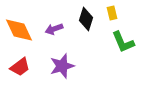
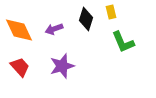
yellow rectangle: moved 1 px left, 1 px up
red trapezoid: rotated 95 degrees counterclockwise
